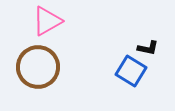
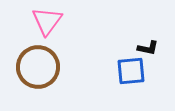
pink triangle: rotated 24 degrees counterclockwise
blue square: rotated 36 degrees counterclockwise
